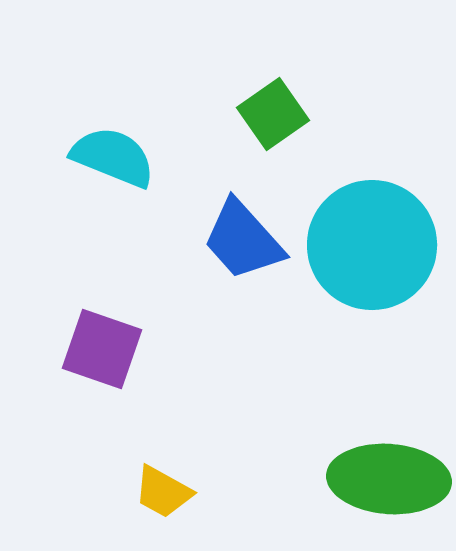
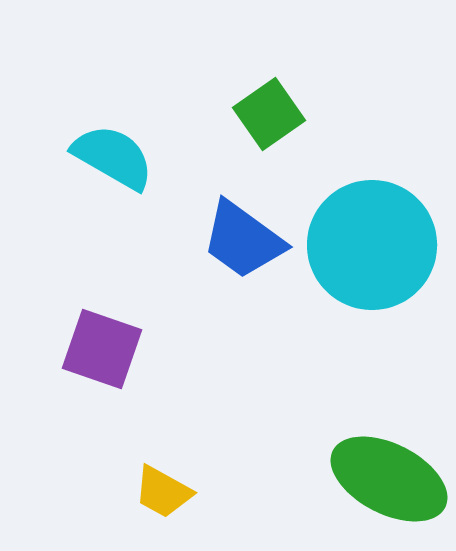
green square: moved 4 px left
cyan semicircle: rotated 8 degrees clockwise
blue trapezoid: rotated 12 degrees counterclockwise
green ellipse: rotated 23 degrees clockwise
